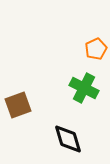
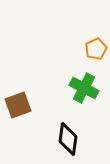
black diamond: rotated 24 degrees clockwise
